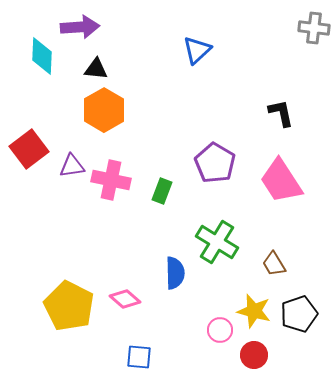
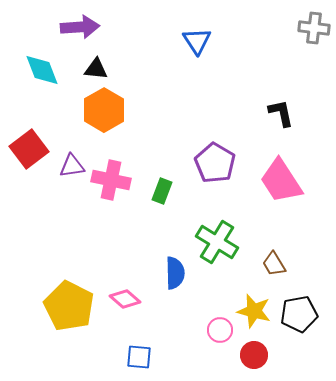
blue triangle: moved 9 px up; rotated 20 degrees counterclockwise
cyan diamond: moved 14 px down; rotated 24 degrees counterclockwise
black pentagon: rotated 9 degrees clockwise
